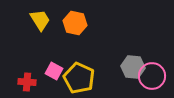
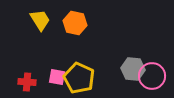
gray hexagon: moved 2 px down
pink square: moved 3 px right, 6 px down; rotated 18 degrees counterclockwise
